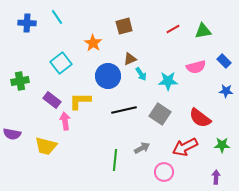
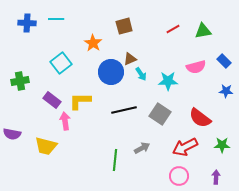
cyan line: moved 1 px left, 2 px down; rotated 56 degrees counterclockwise
blue circle: moved 3 px right, 4 px up
pink circle: moved 15 px right, 4 px down
